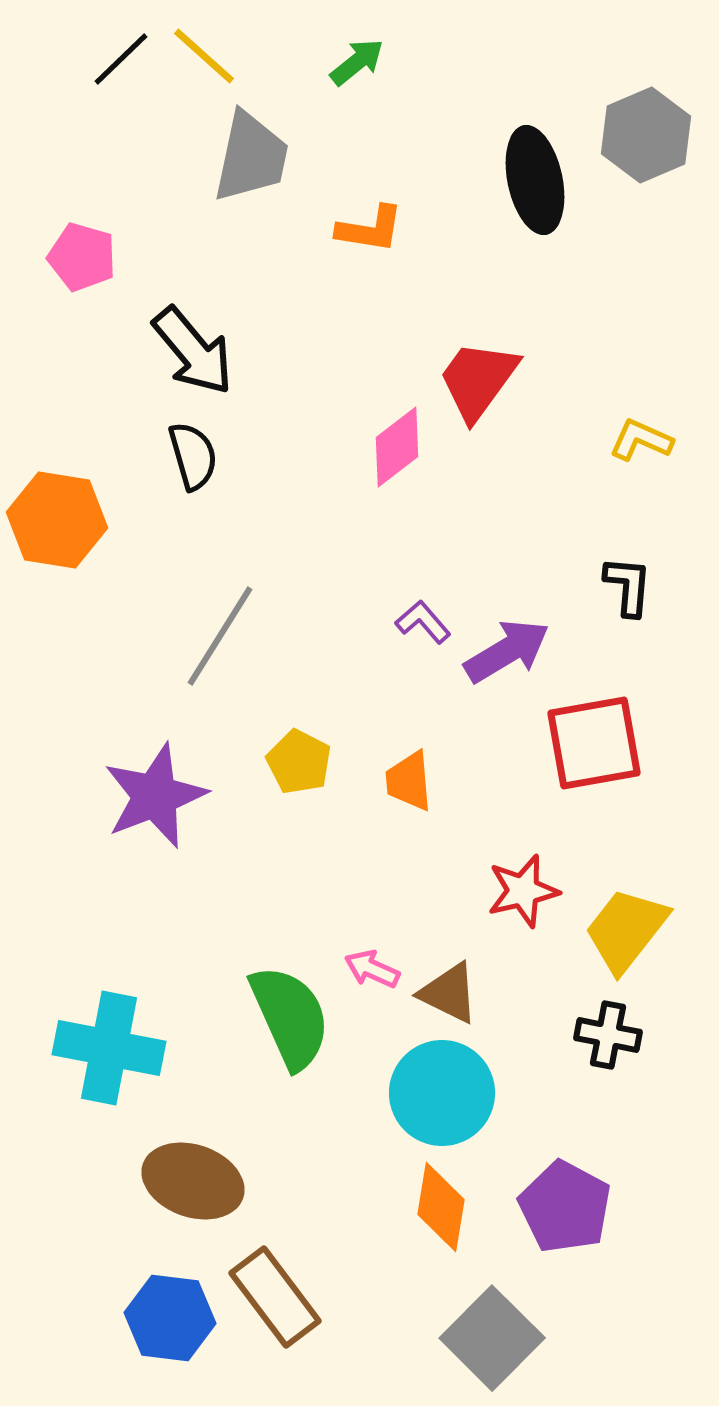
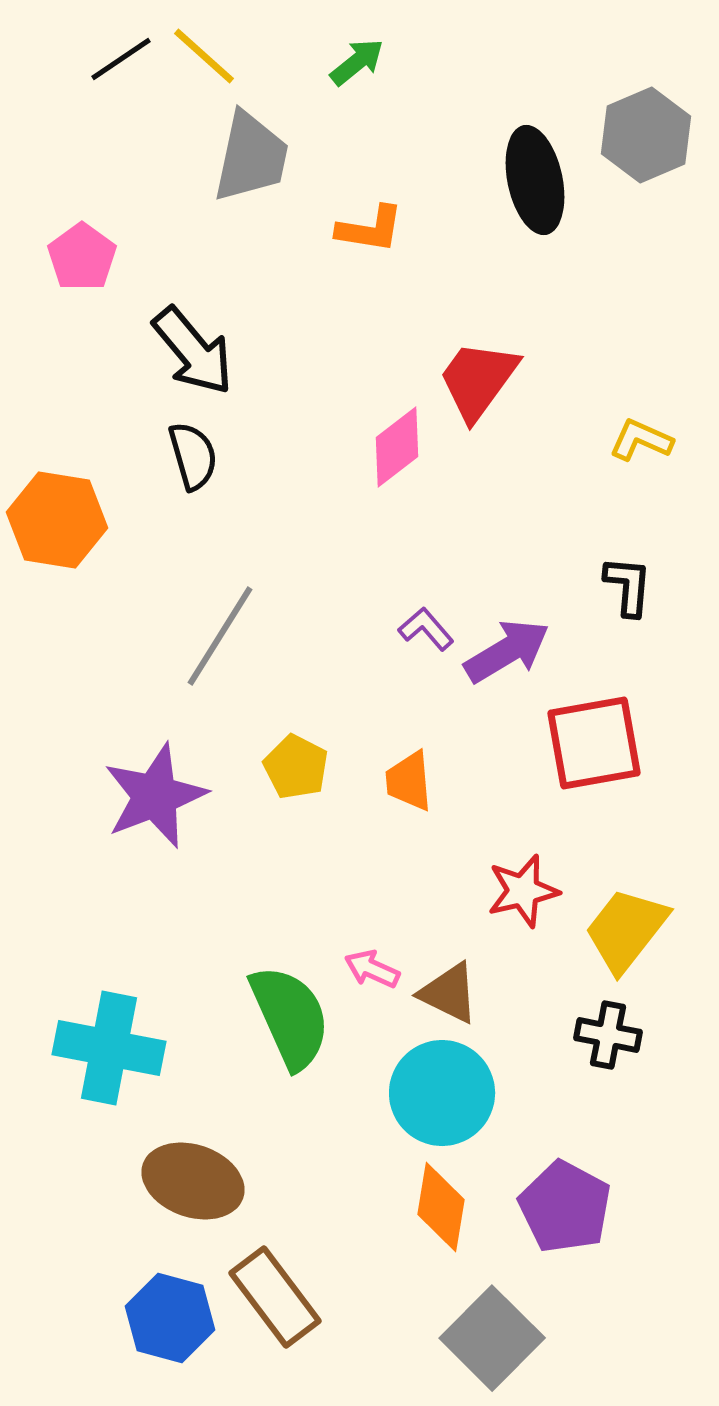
black line: rotated 10 degrees clockwise
pink pentagon: rotated 20 degrees clockwise
purple L-shape: moved 3 px right, 7 px down
yellow pentagon: moved 3 px left, 5 px down
blue hexagon: rotated 8 degrees clockwise
